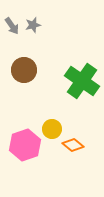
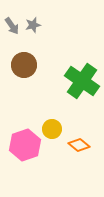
brown circle: moved 5 px up
orange diamond: moved 6 px right
